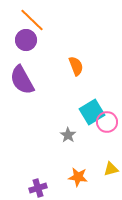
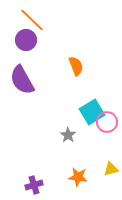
purple cross: moved 4 px left, 3 px up
